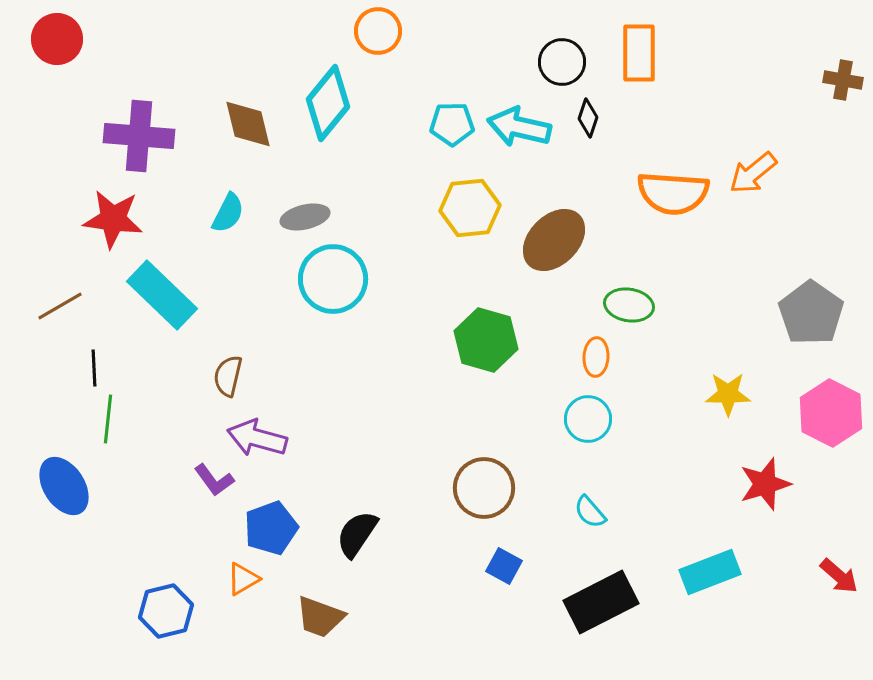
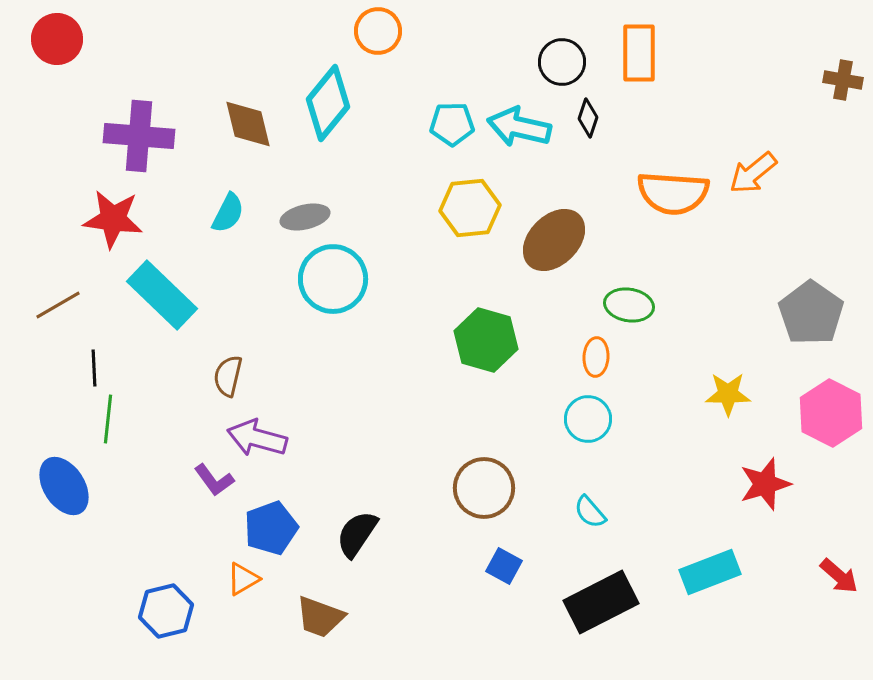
brown line at (60, 306): moved 2 px left, 1 px up
